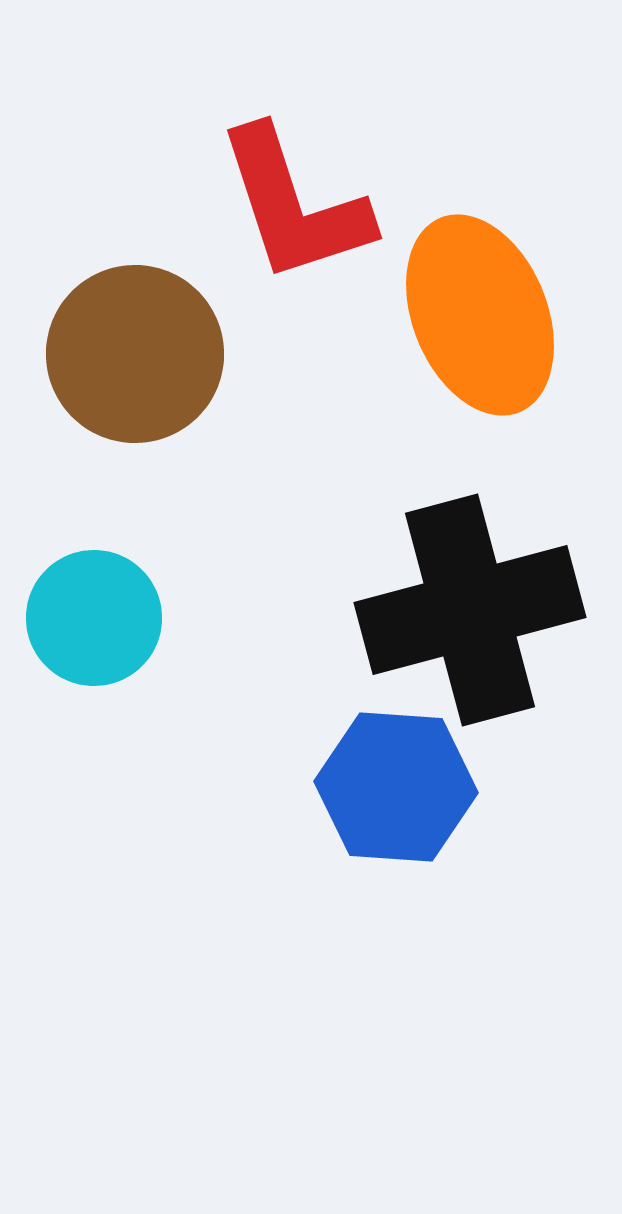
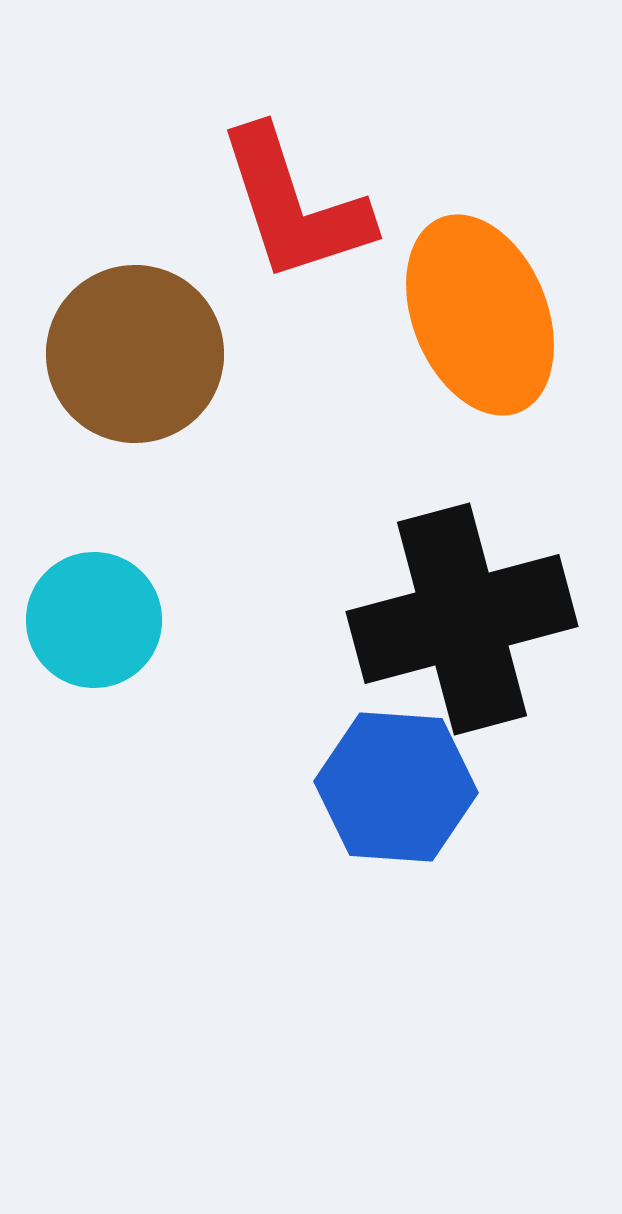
black cross: moved 8 px left, 9 px down
cyan circle: moved 2 px down
